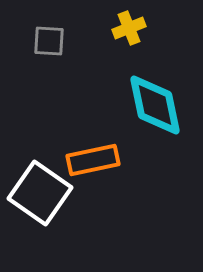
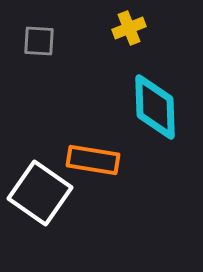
gray square: moved 10 px left
cyan diamond: moved 2 px down; rotated 10 degrees clockwise
orange rectangle: rotated 21 degrees clockwise
